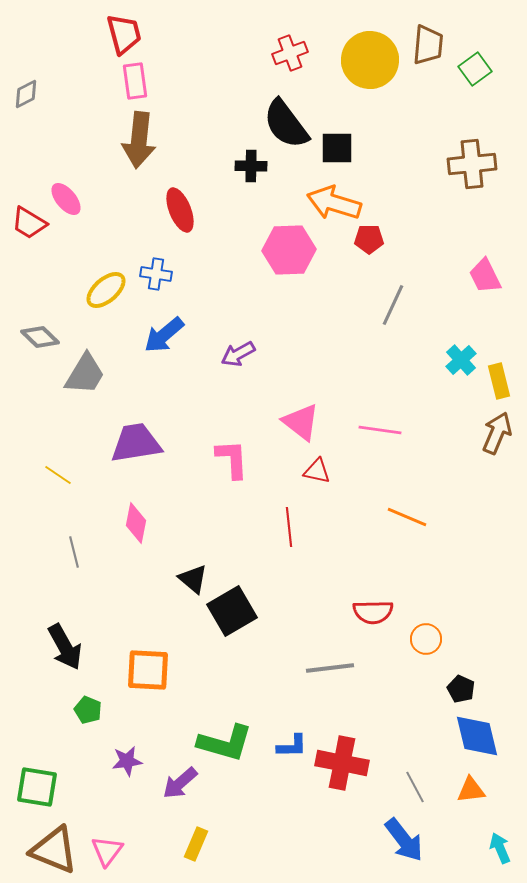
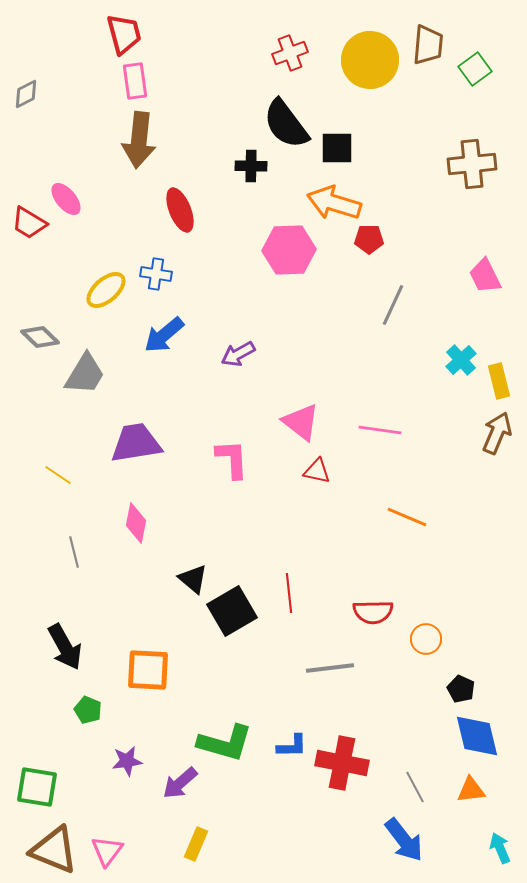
red line at (289, 527): moved 66 px down
